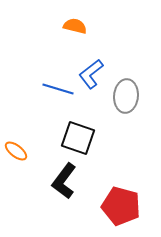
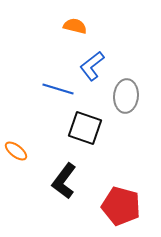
blue L-shape: moved 1 px right, 8 px up
black square: moved 7 px right, 10 px up
